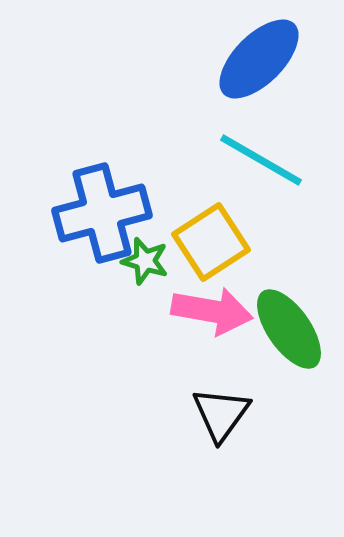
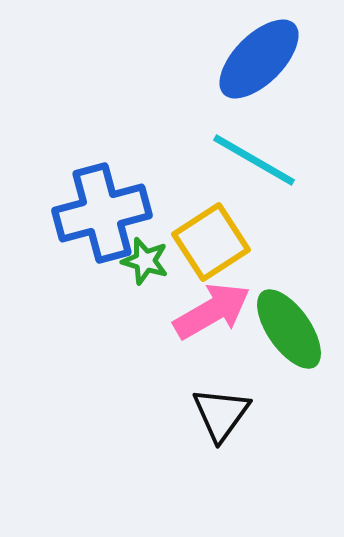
cyan line: moved 7 px left
pink arrow: rotated 40 degrees counterclockwise
